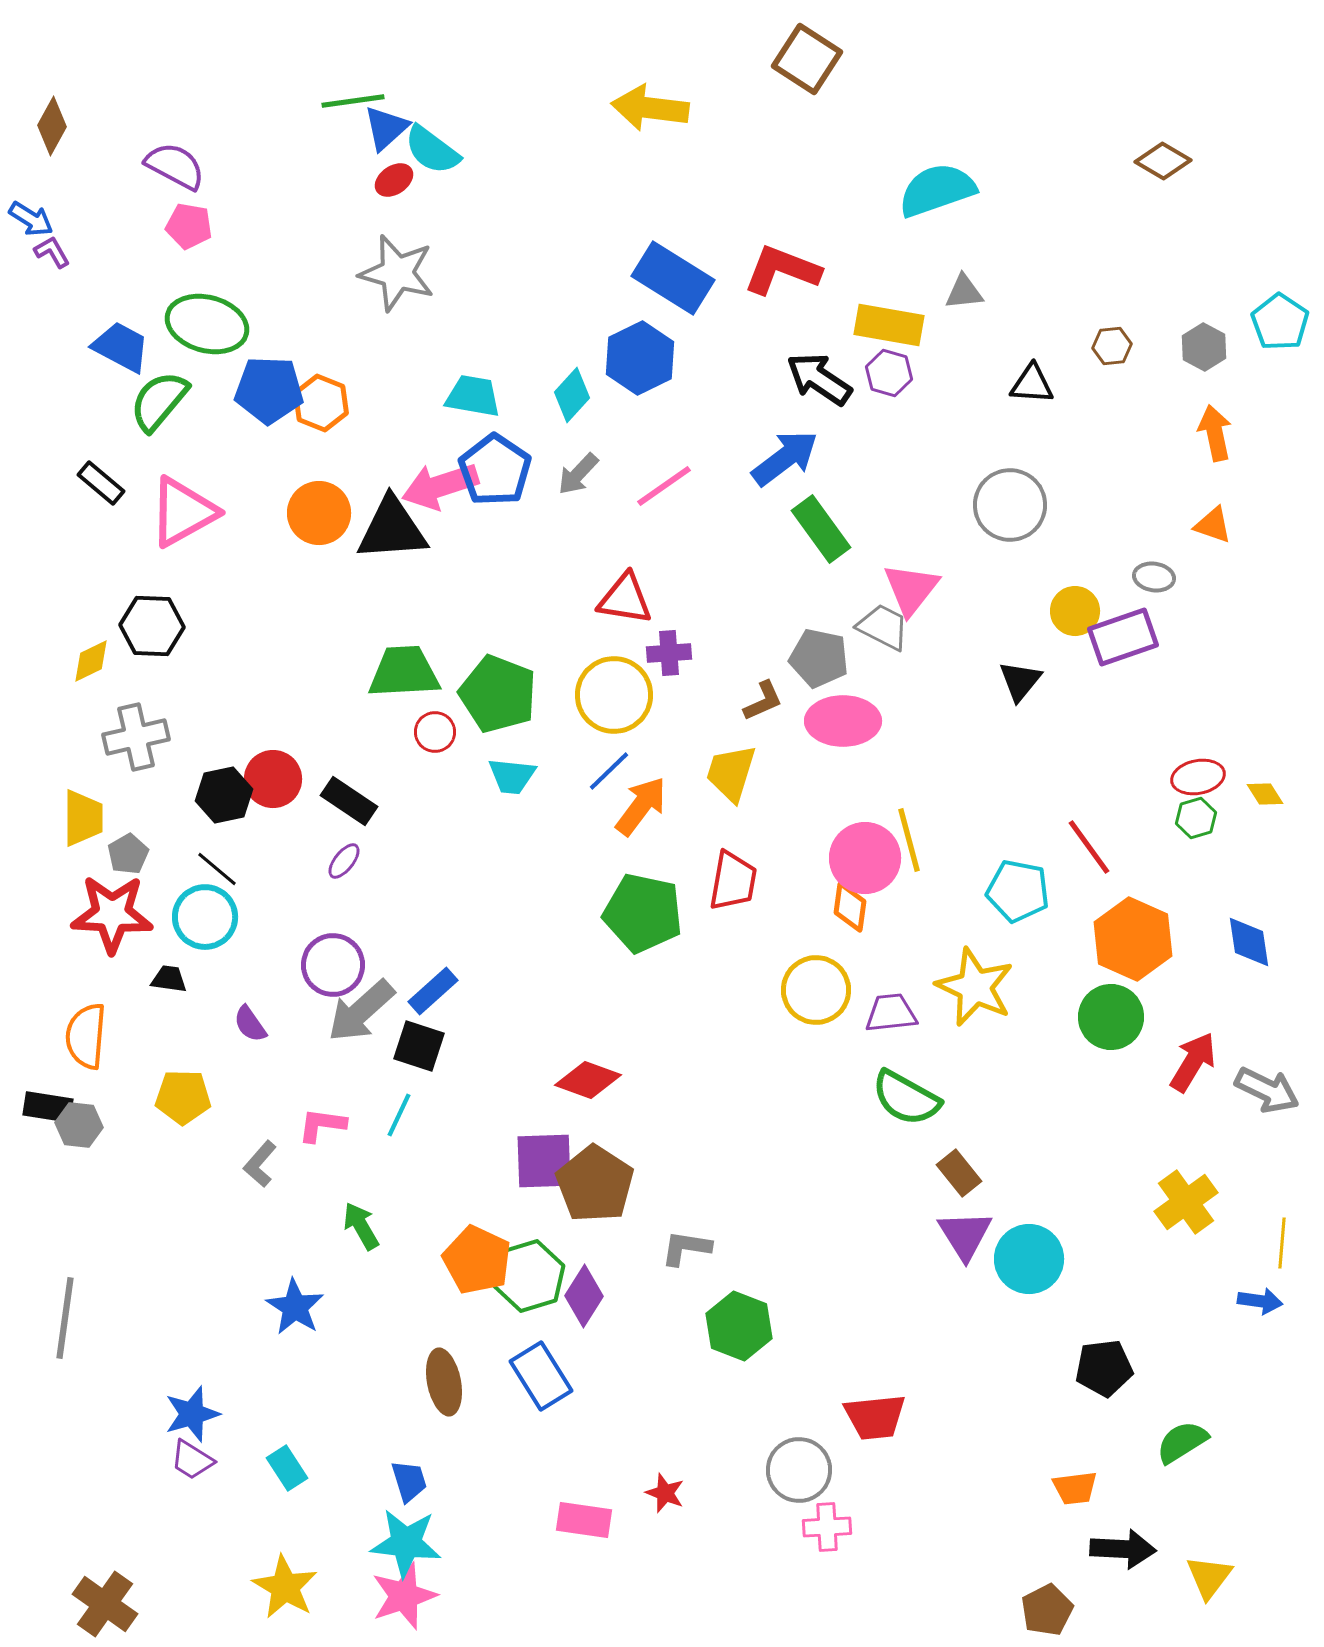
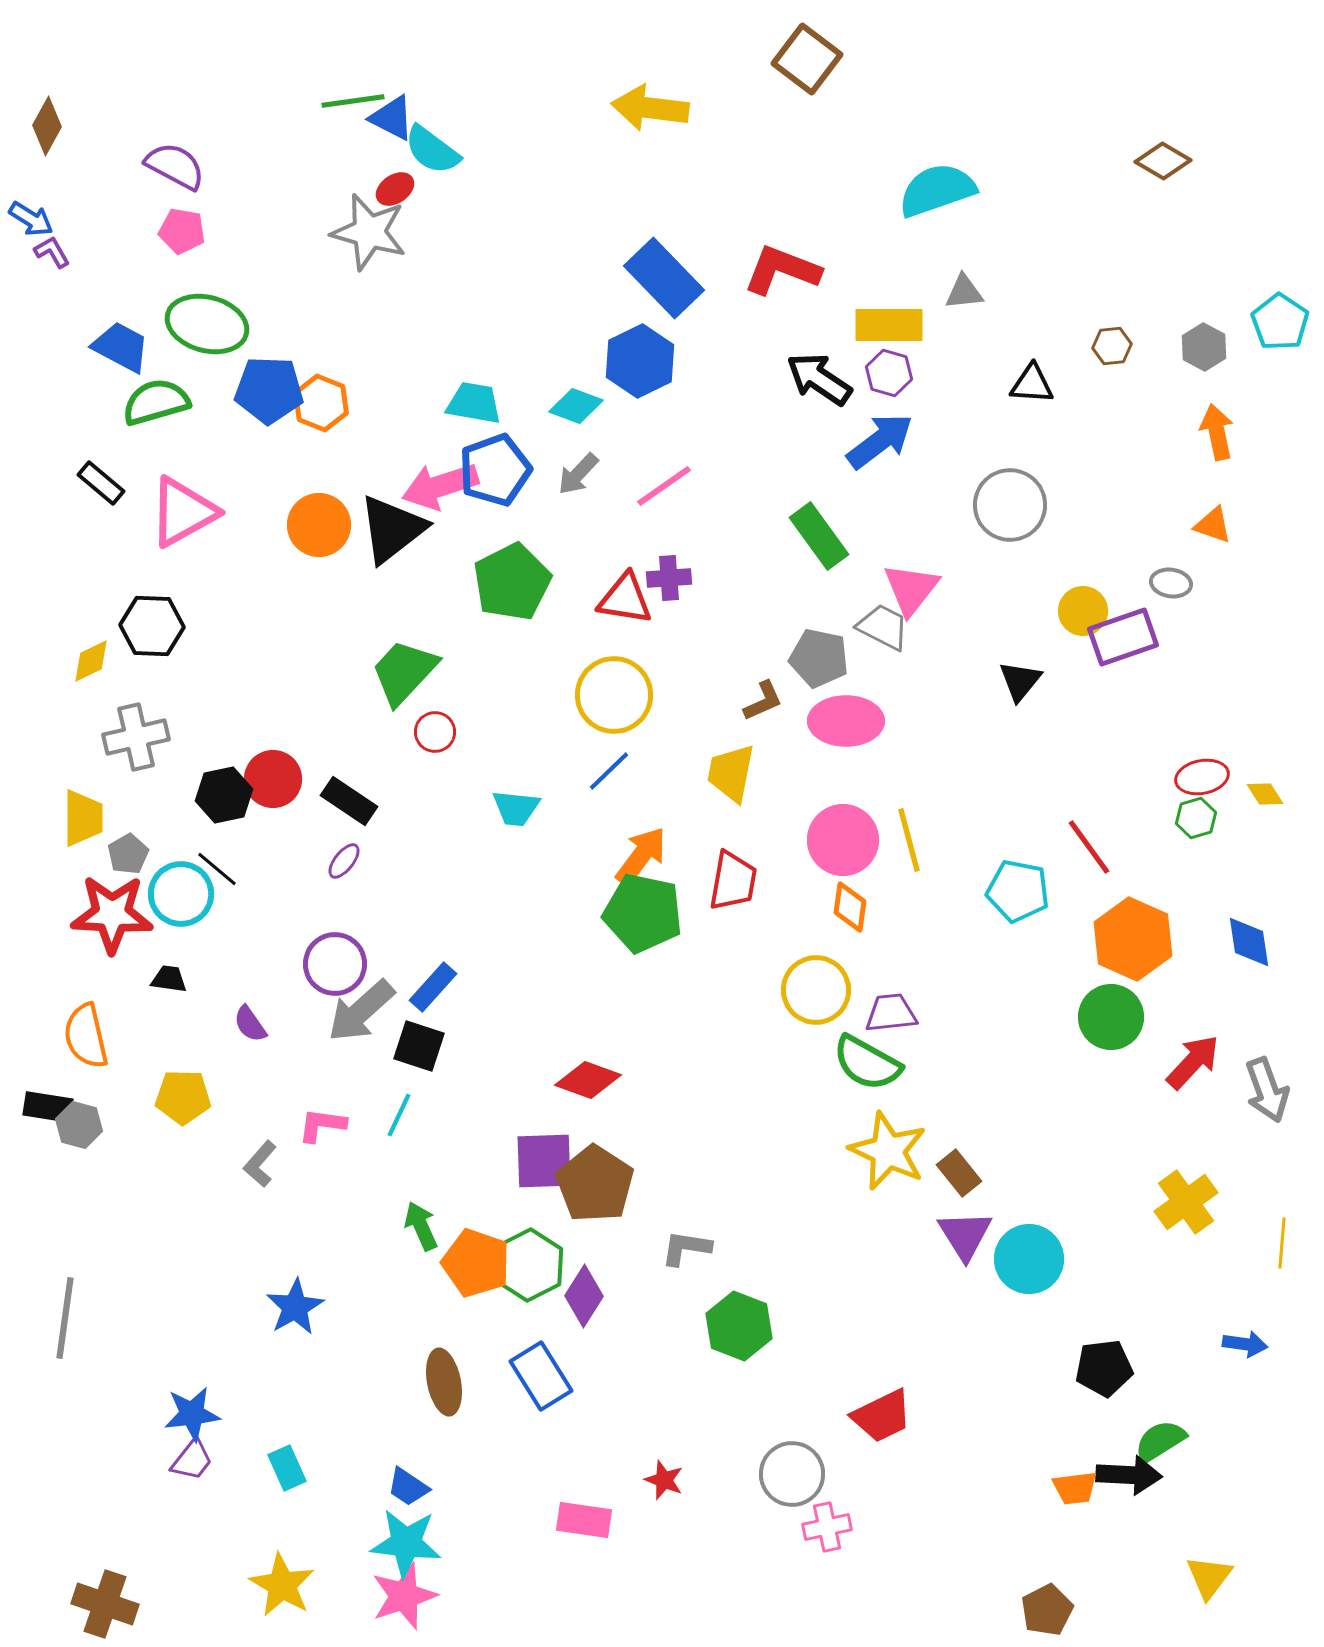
brown square at (807, 59): rotated 4 degrees clockwise
brown diamond at (52, 126): moved 5 px left
blue triangle at (386, 128): moved 6 px right, 10 px up; rotated 51 degrees counterclockwise
red ellipse at (394, 180): moved 1 px right, 9 px down
pink pentagon at (189, 226): moved 7 px left, 5 px down
gray star at (397, 273): moved 28 px left, 41 px up
blue rectangle at (673, 278): moved 9 px left; rotated 14 degrees clockwise
yellow rectangle at (889, 325): rotated 10 degrees counterclockwise
blue hexagon at (640, 358): moved 3 px down
cyan diamond at (572, 395): moved 4 px right, 11 px down; rotated 68 degrees clockwise
cyan trapezoid at (473, 396): moved 1 px right, 7 px down
green semicircle at (159, 401): moved 3 px left, 1 px down; rotated 34 degrees clockwise
orange arrow at (1215, 433): moved 2 px right, 1 px up
blue arrow at (785, 458): moved 95 px right, 17 px up
blue pentagon at (495, 470): rotated 18 degrees clockwise
orange circle at (319, 513): moved 12 px down
black triangle at (392, 529): rotated 34 degrees counterclockwise
green rectangle at (821, 529): moved 2 px left, 7 px down
gray ellipse at (1154, 577): moved 17 px right, 6 px down
yellow circle at (1075, 611): moved 8 px right
purple cross at (669, 653): moved 75 px up
green trapezoid at (404, 672): rotated 44 degrees counterclockwise
green pentagon at (498, 694): moved 14 px right, 112 px up; rotated 24 degrees clockwise
pink ellipse at (843, 721): moved 3 px right
yellow trapezoid at (731, 773): rotated 6 degrees counterclockwise
cyan trapezoid at (512, 776): moved 4 px right, 32 px down
red ellipse at (1198, 777): moved 4 px right
orange arrow at (641, 806): moved 50 px down
pink circle at (865, 858): moved 22 px left, 18 px up
cyan circle at (205, 917): moved 24 px left, 23 px up
purple circle at (333, 965): moved 2 px right, 1 px up
yellow star at (975, 987): moved 87 px left, 164 px down
blue rectangle at (433, 991): moved 4 px up; rotated 6 degrees counterclockwise
orange semicircle at (86, 1036): rotated 18 degrees counterclockwise
red arrow at (1193, 1062): rotated 12 degrees clockwise
gray arrow at (1267, 1090): rotated 44 degrees clockwise
green semicircle at (906, 1098): moved 39 px left, 35 px up
gray hexagon at (79, 1125): rotated 9 degrees clockwise
green arrow at (361, 1226): moved 60 px right; rotated 6 degrees clockwise
orange pentagon at (477, 1260): moved 1 px left, 3 px down; rotated 6 degrees counterclockwise
green hexagon at (529, 1276): moved 11 px up; rotated 10 degrees counterclockwise
blue arrow at (1260, 1301): moved 15 px left, 43 px down
blue star at (295, 1307): rotated 10 degrees clockwise
blue star at (192, 1414): rotated 10 degrees clockwise
red trapezoid at (875, 1417): moved 7 px right, 1 px up; rotated 20 degrees counterclockwise
green semicircle at (1182, 1442): moved 22 px left, 1 px up
purple trapezoid at (192, 1460): rotated 84 degrees counterclockwise
cyan rectangle at (287, 1468): rotated 9 degrees clockwise
gray circle at (799, 1470): moved 7 px left, 4 px down
blue trapezoid at (409, 1481): moved 1 px left, 6 px down; rotated 141 degrees clockwise
red star at (665, 1493): moved 1 px left, 13 px up
pink cross at (827, 1527): rotated 9 degrees counterclockwise
black arrow at (1123, 1549): moved 6 px right, 74 px up
yellow star at (285, 1587): moved 3 px left, 2 px up
brown cross at (105, 1604): rotated 16 degrees counterclockwise
